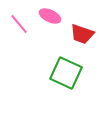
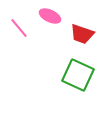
pink line: moved 4 px down
green square: moved 12 px right, 2 px down
